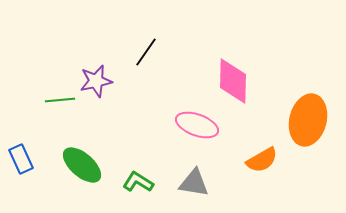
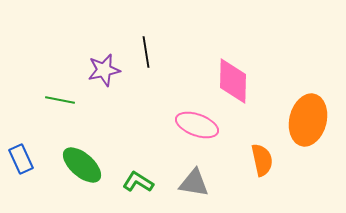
black line: rotated 44 degrees counterclockwise
purple star: moved 8 px right, 11 px up
green line: rotated 16 degrees clockwise
orange semicircle: rotated 72 degrees counterclockwise
